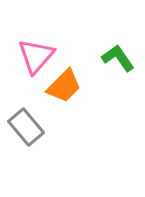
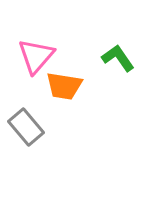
orange trapezoid: rotated 54 degrees clockwise
